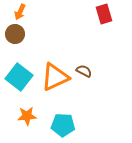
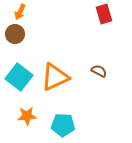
brown semicircle: moved 15 px right
